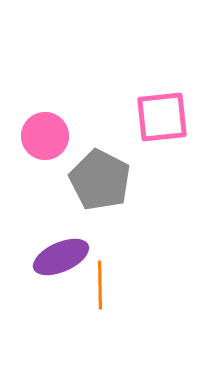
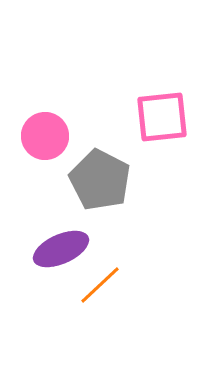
purple ellipse: moved 8 px up
orange line: rotated 48 degrees clockwise
